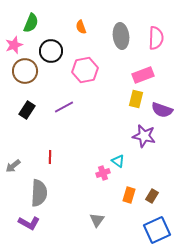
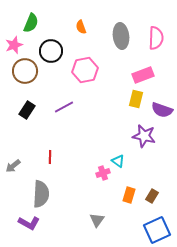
gray semicircle: moved 2 px right, 1 px down
